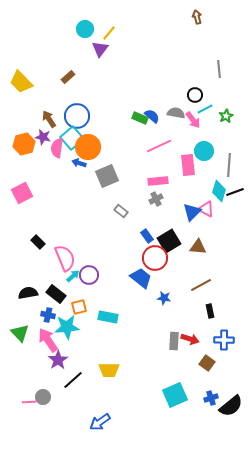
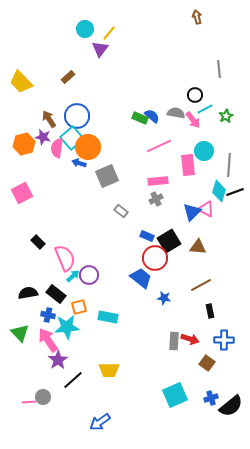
blue rectangle at (147, 236): rotated 32 degrees counterclockwise
